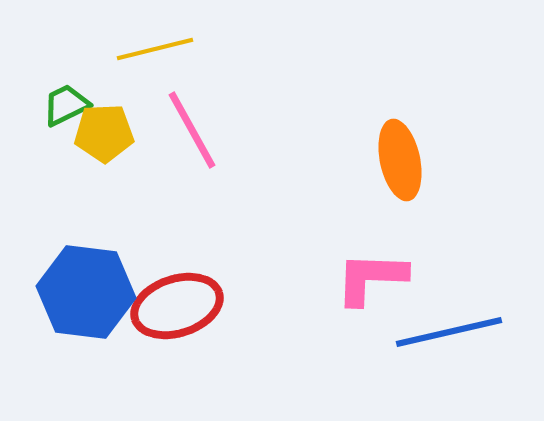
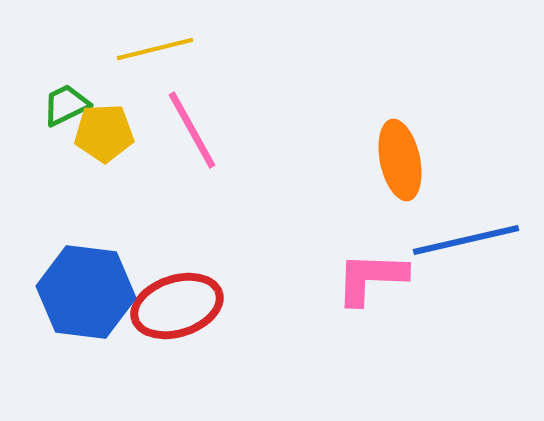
blue line: moved 17 px right, 92 px up
